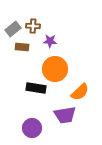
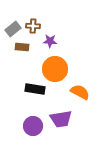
black rectangle: moved 1 px left, 1 px down
orange semicircle: rotated 108 degrees counterclockwise
purple trapezoid: moved 4 px left, 4 px down
purple circle: moved 1 px right, 2 px up
